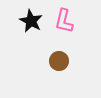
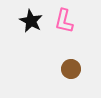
brown circle: moved 12 px right, 8 px down
